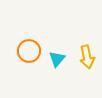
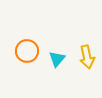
orange circle: moved 2 px left
